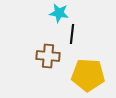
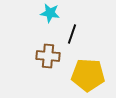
cyan star: moved 9 px left
black line: rotated 12 degrees clockwise
